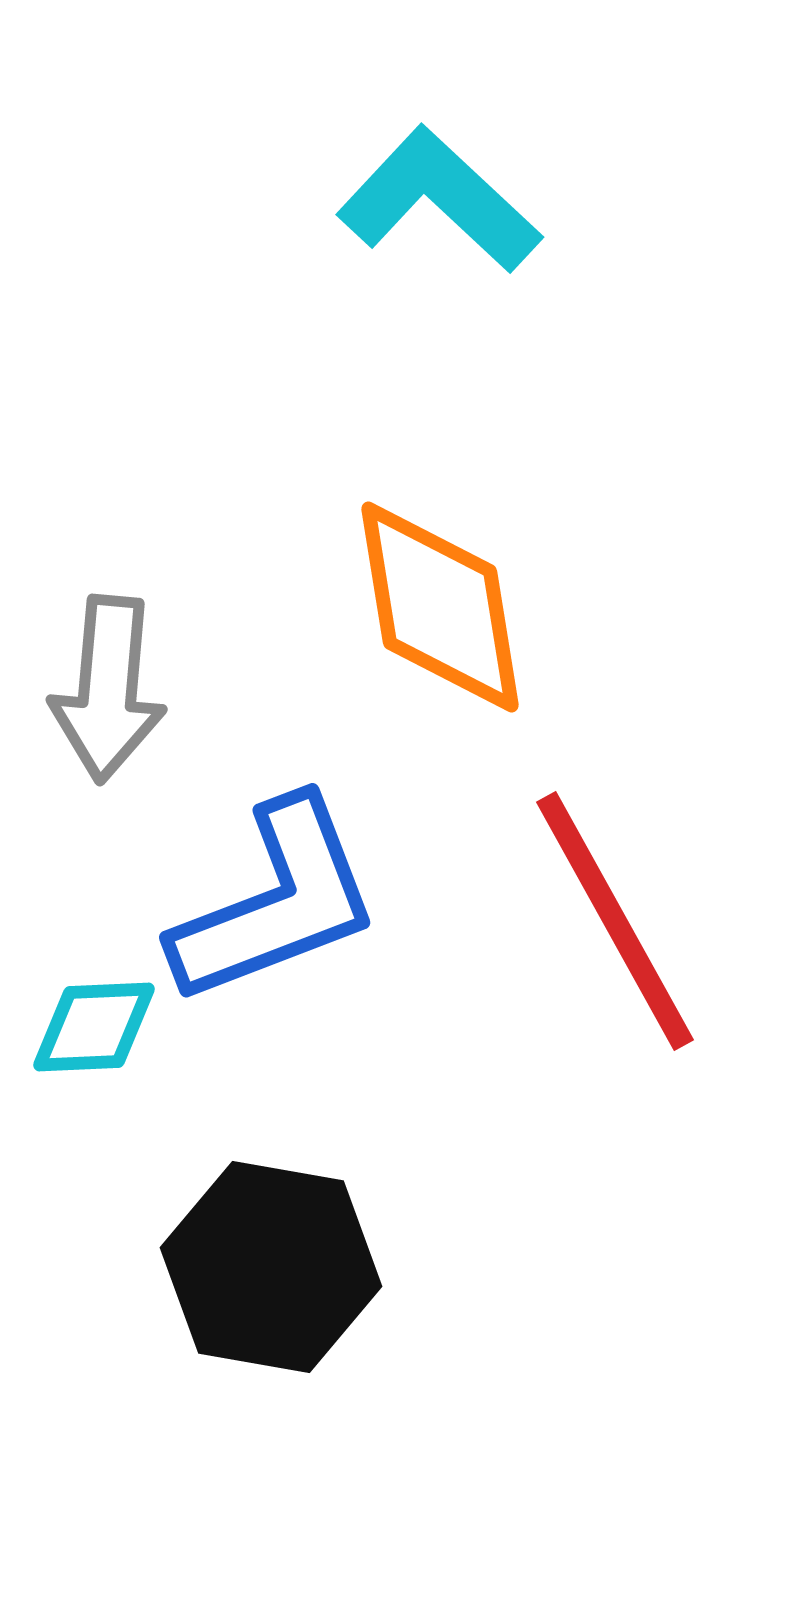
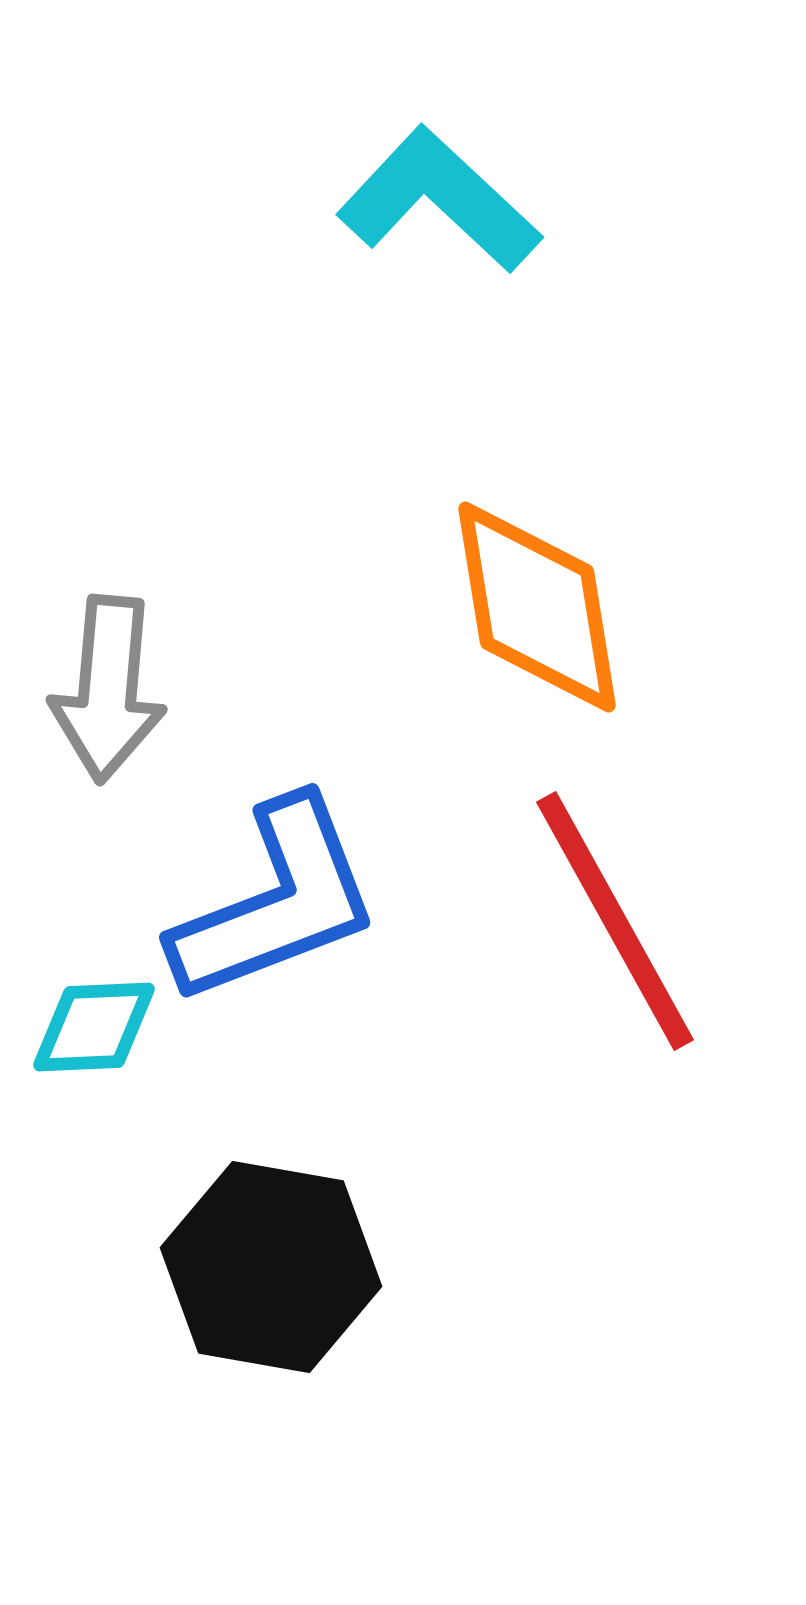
orange diamond: moved 97 px right
